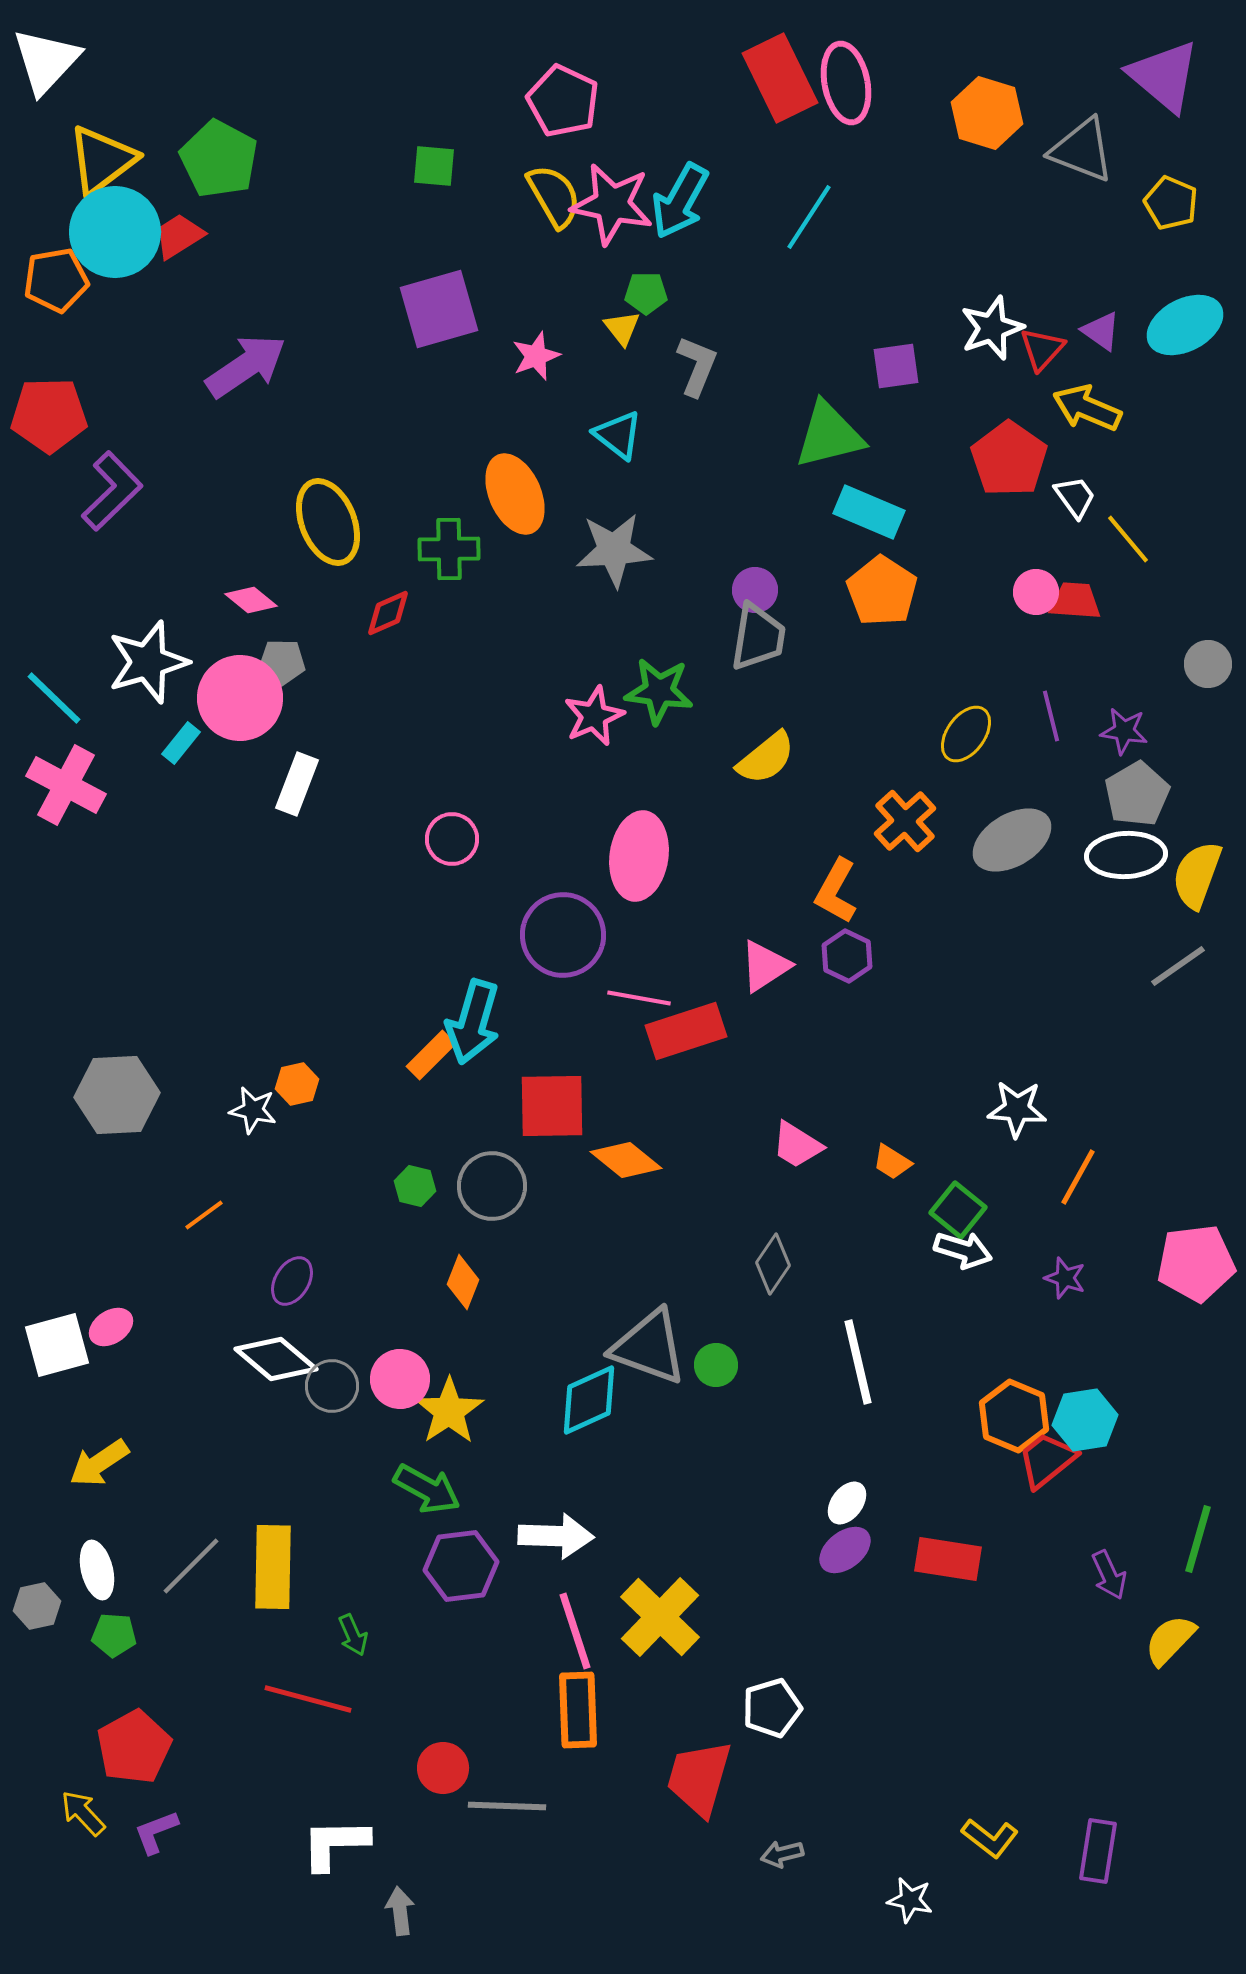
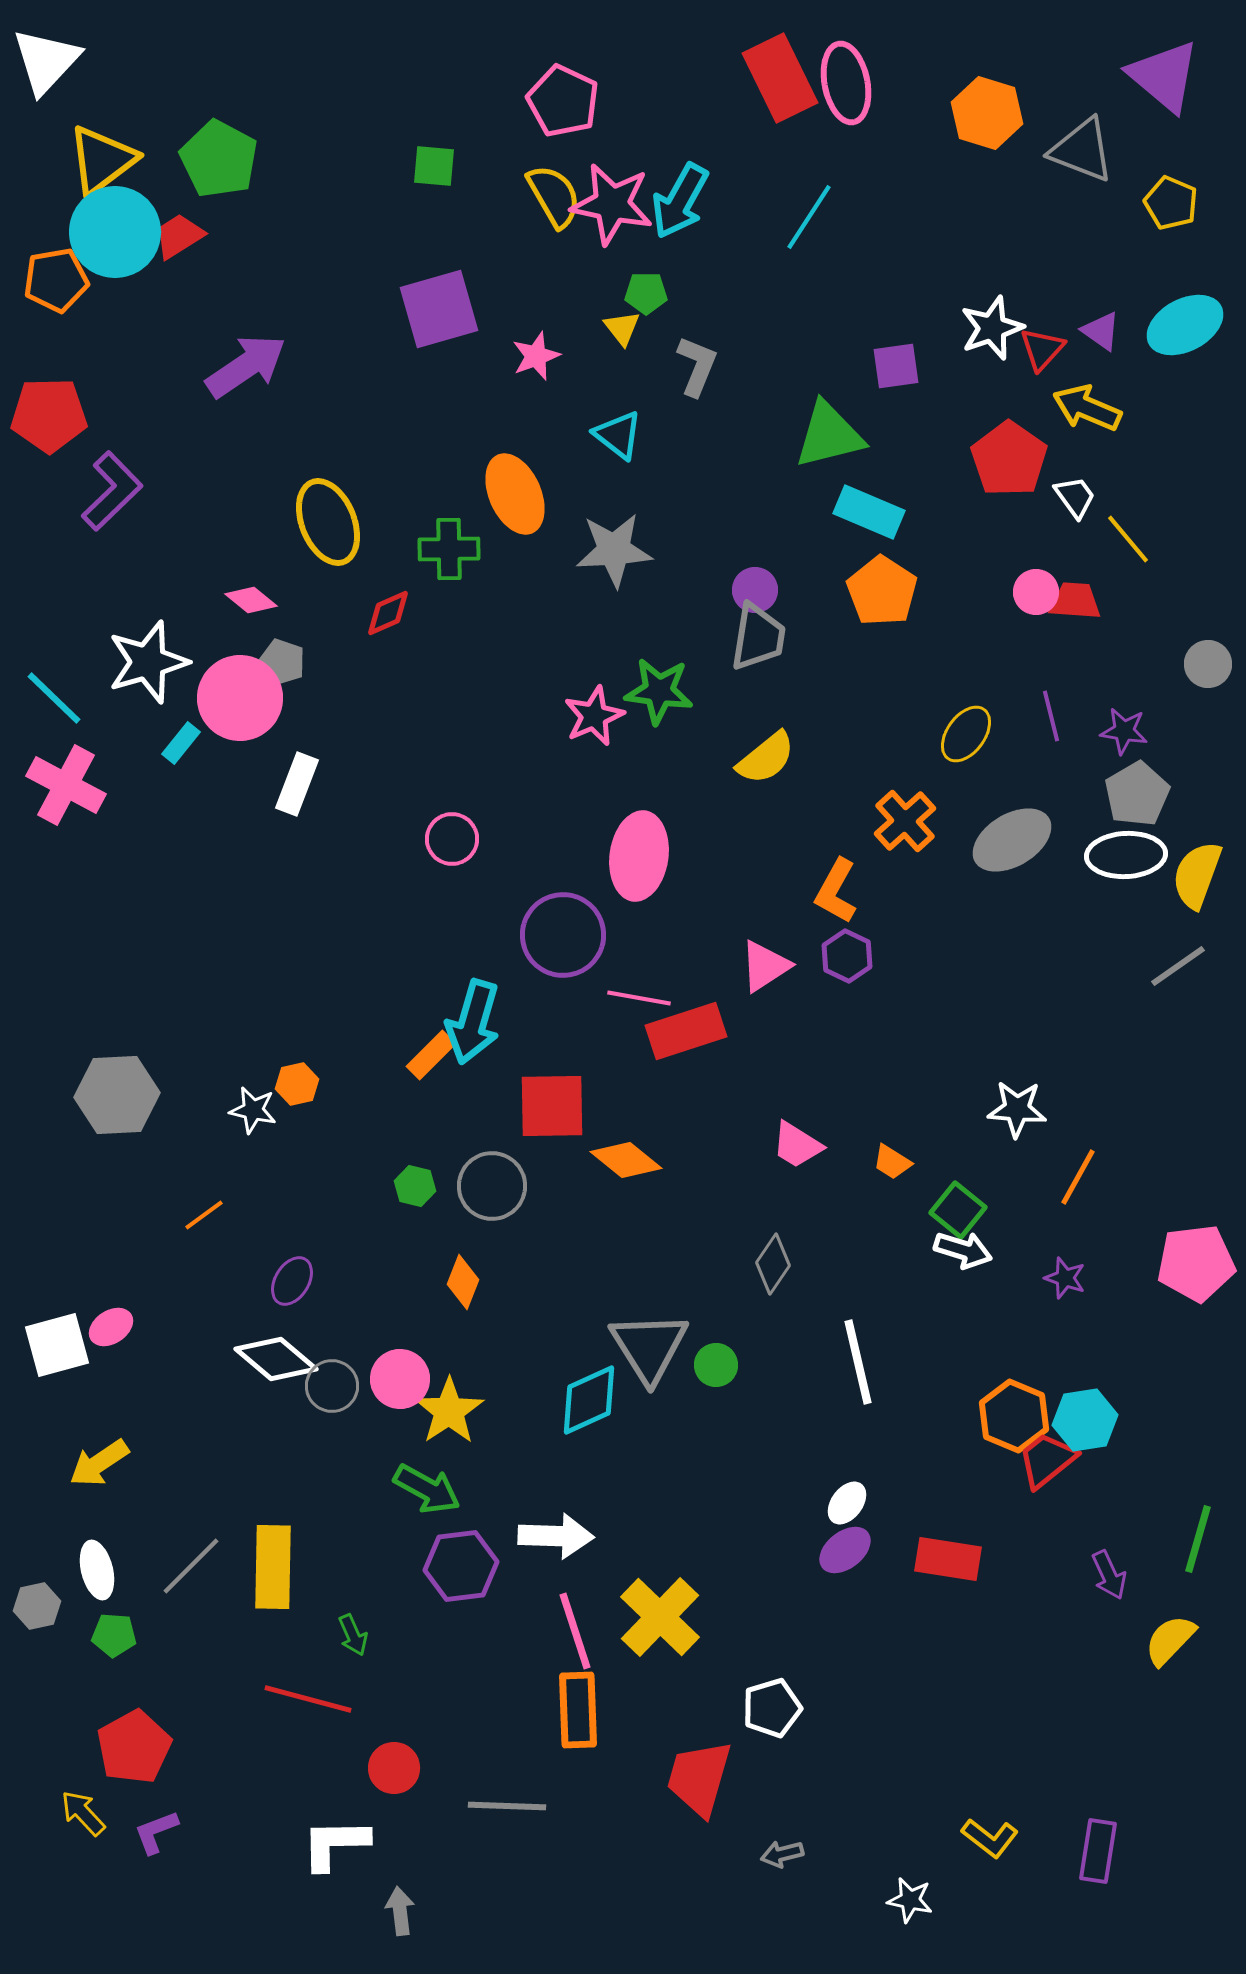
gray pentagon at (282, 662): rotated 18 degrees clockwise
gray triangle at (649, 1347): rotated 38 degrees clockwise
red circle at (443, 1768): moved 49 px left
